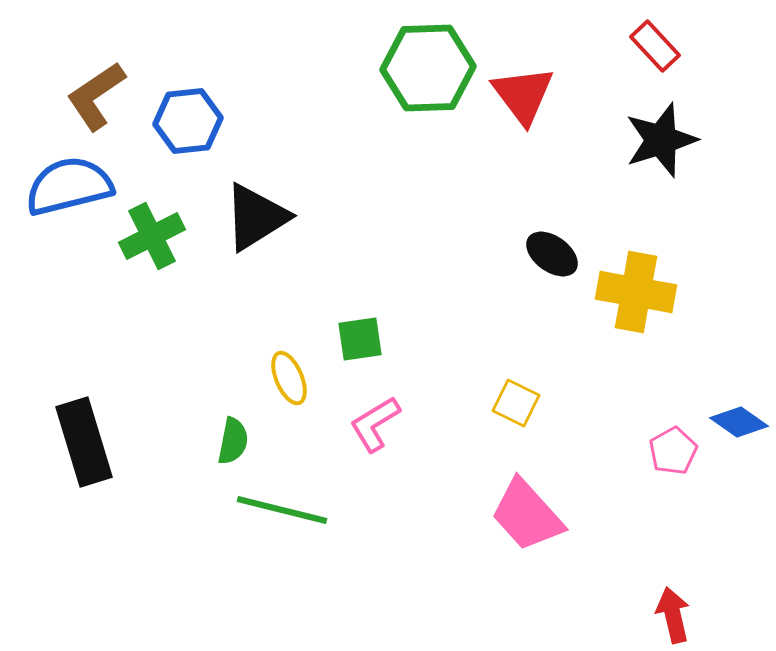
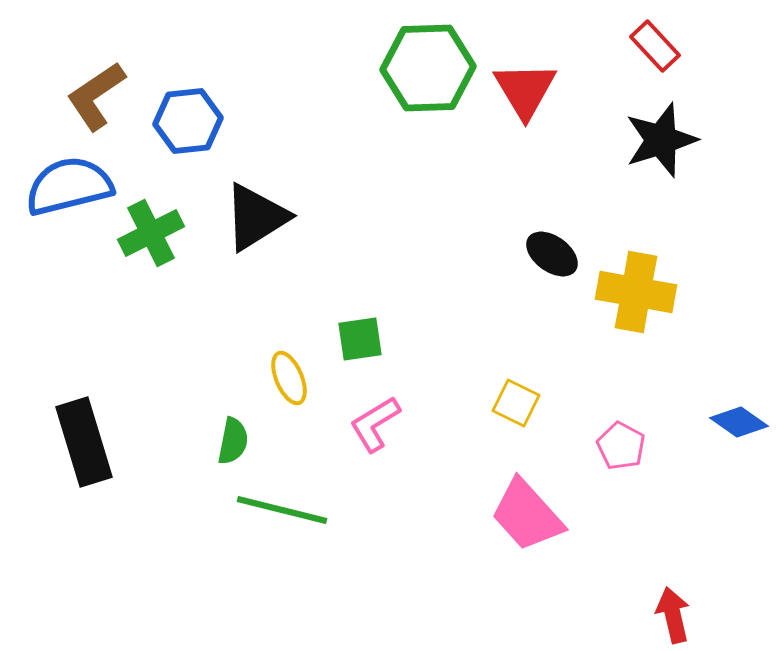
red triangle: moved 2 px right, 5 px up; rotated 6 degrees clockwise
green cross: moved 1 px left, 3 px up
pink pentagon: moved 52 px left, 5 px up; rotated 15 degrees counterclockwise
